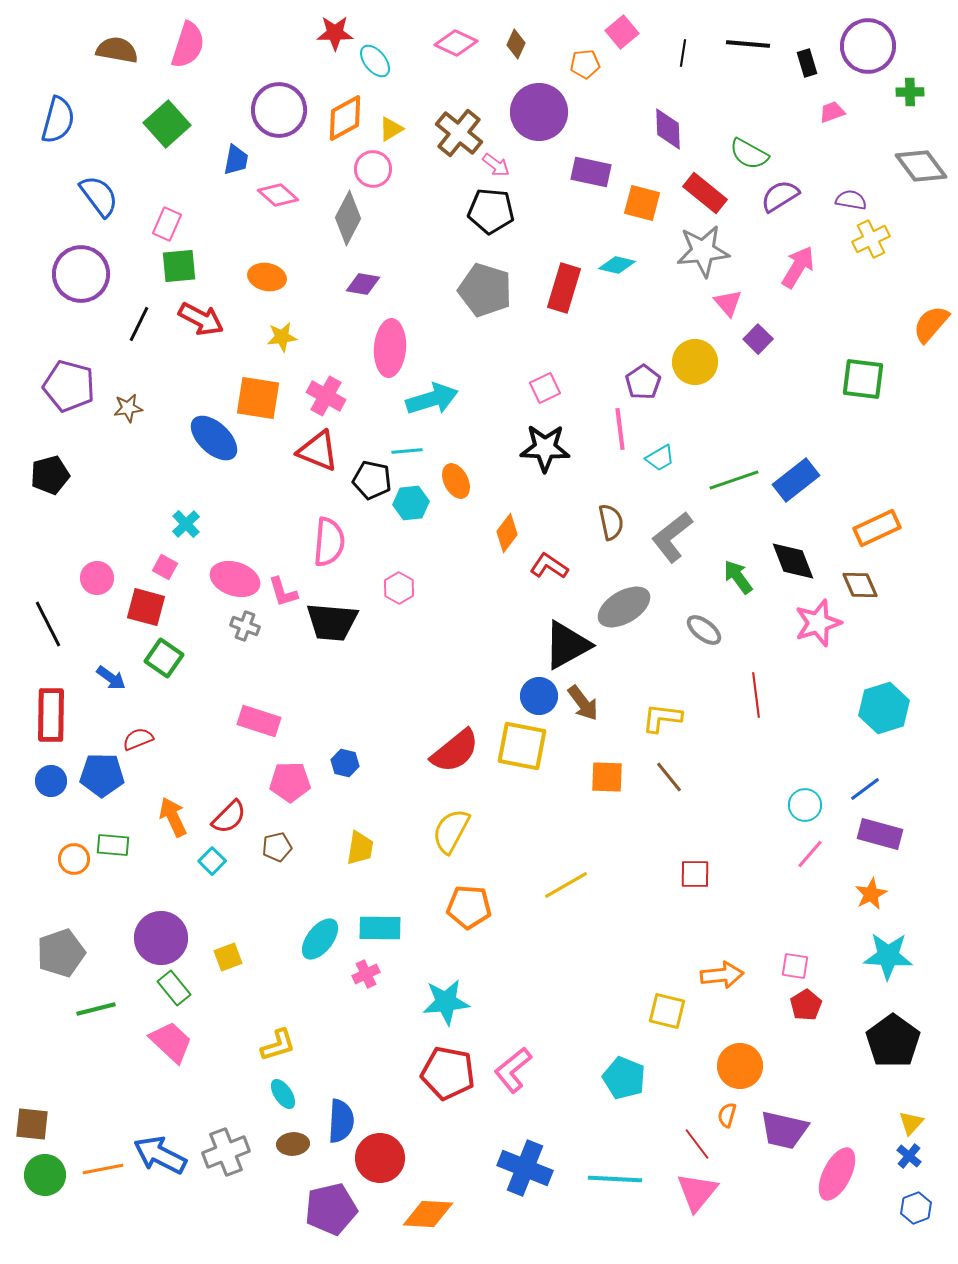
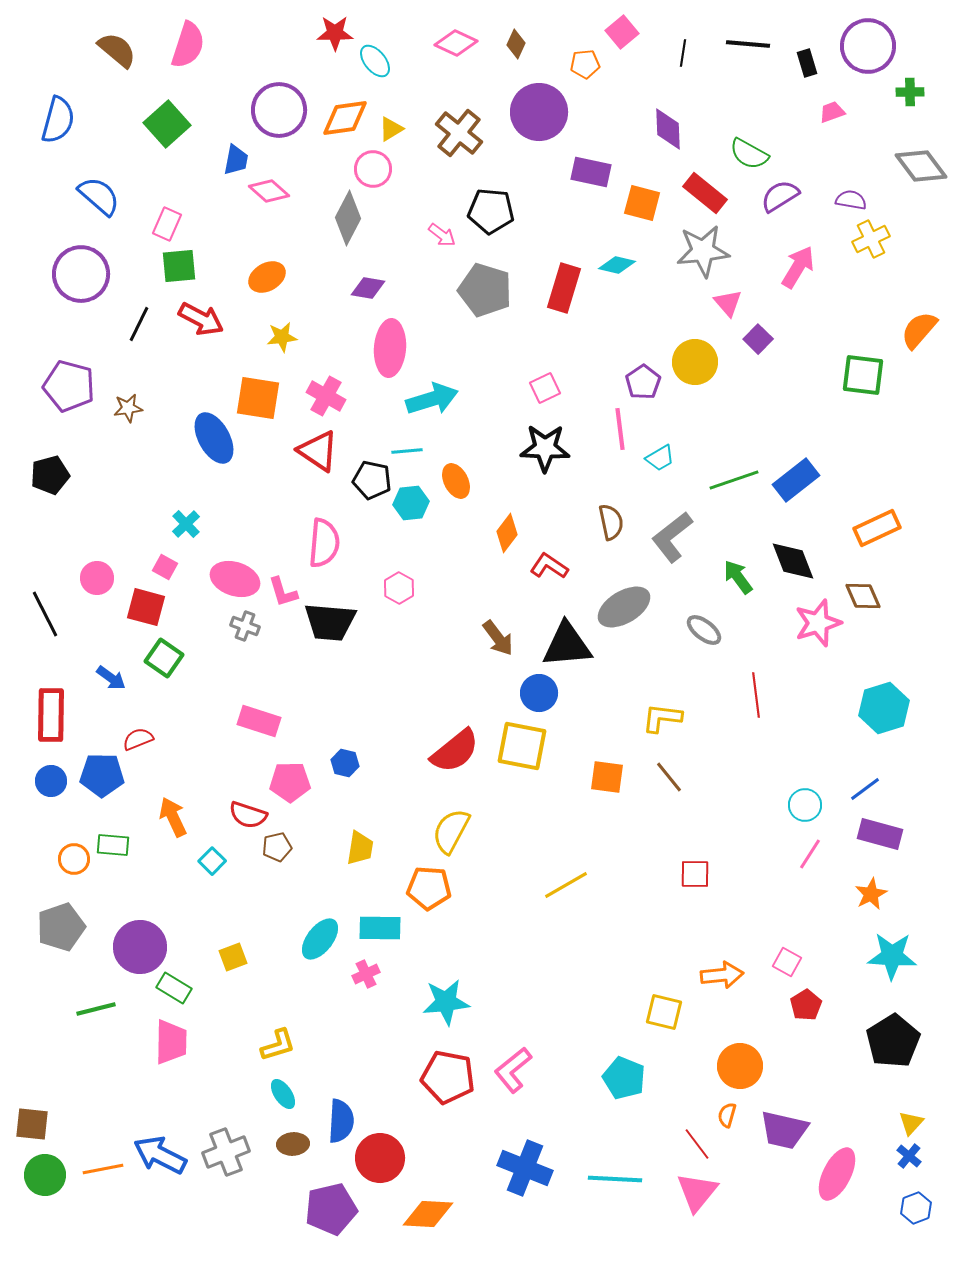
brown semicircle at (117, 50): rotated 30 degrees clockwise
orange diamond at (345, 118): rotated 21 degrees clockwise
pink arrow at (496, 165): moved 54 px left, 70 px down
pink diamond at (278, 195): moved 9 px left, 4 px up
blue semicircle at (99, 196): rotated 12 degrees counterclockwise
orange ellipse at (267, 277): rotated 42 degrees counterclockwise
purple diamond at (363, 284): moved 5 px right, 4 px down
orange semicircle at (931, 324): moved 12 px left, 6 px down
green square at (863, 379): moved 4 px up
blue ellipse at (214, 438): rotated 18 degrees clockwise
red triangle at (318, 451): rotated 12 degrees clockwise
pink semicircle at (329, 542): moved 5 px left, 1 px down
brown diamond at (860, 585): moved 3 px right, 11 px down
black trapezoid at (332, 622): moved 2 px left
black line at (48, 624): moved 3 px left, 10 px up
black triangle at (567, 645): rotated 24 degrees clockwise
blue circle at (539, 696): moved 3 px up
brown arrow at (583, 703): moved 85 px left, 65 px up
orange square at (607, 777): rotated 6 degrees clockwise
red semicircle at (229, 817): moved 19 px right, 2 px up; rotated 63 degrees clockwise
pink line at (810, 854): rotated 8 degrees counterclockwise
orange pentagon at (469, 907): moved 40 px left, 19 px up
purple circle at (161, 938): moved 21 px left, 9 px down
gray pentagon at (61, 953): moved 26 px up
cyan star at (888, 956): moved 4 px right
yellow square at (228, 957): moved 5 px right
pink square at (795, 966): moved 8 px left, 4 px up; rotated 20 degrees clockwise
green rectangle at (174, 988): rotated 20 degrees counterclockwise
yellow square at (667, 1011): moved 3 px left, 1 px down
black pentagon at (893, 1041): rotated 4 degrees clockwise
pink trapezoid at (171, 1042): rotated 48 degrees clockwise
red pentagon at (448, 1073): moved 4 px down
